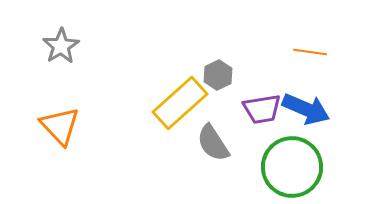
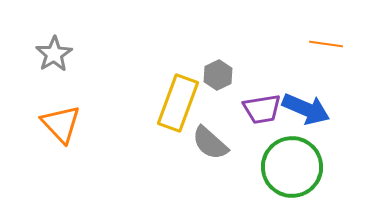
gray star: moved 7 px left, 8 px down
orange line: moved 16 px right, 8 px up
yellow rectangle: moved 2 px left; rotated 28 degrees counterclockwise
orange triangle: moved 1 px right, 2 px up
gray semicircle: moved 3 px left; rotated 15 degrees counterclockwise
